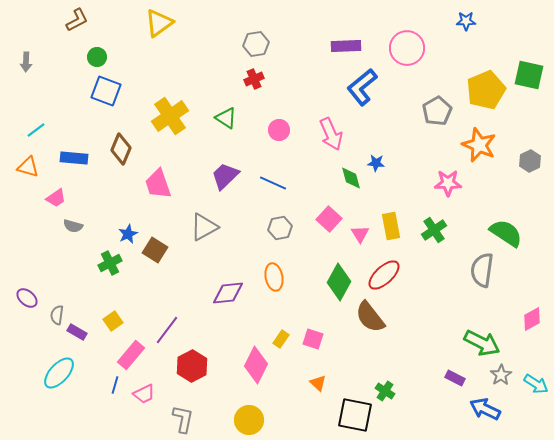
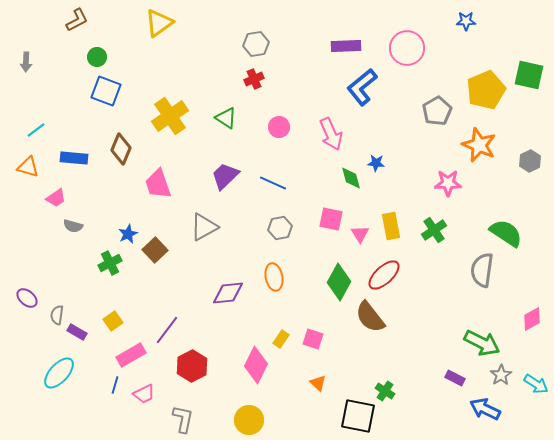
pink circle at (279, 130): moved 3 px up
pink square at (329, 219): moved 2 px right; rotated 30 degrees counterclockwise
brown square at (155, 250): rotated 15 degrees clockwise
pink rectangle at (131, 355): rotated 20 degrees clockwise
black square at (355, 415): moved 3 px right, 1 px down
